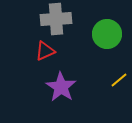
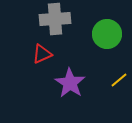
gray cross: moved 1 px left
red triangle: moved 3 px left, 3 px down
purple star: moved 9 px right, 4 px up
